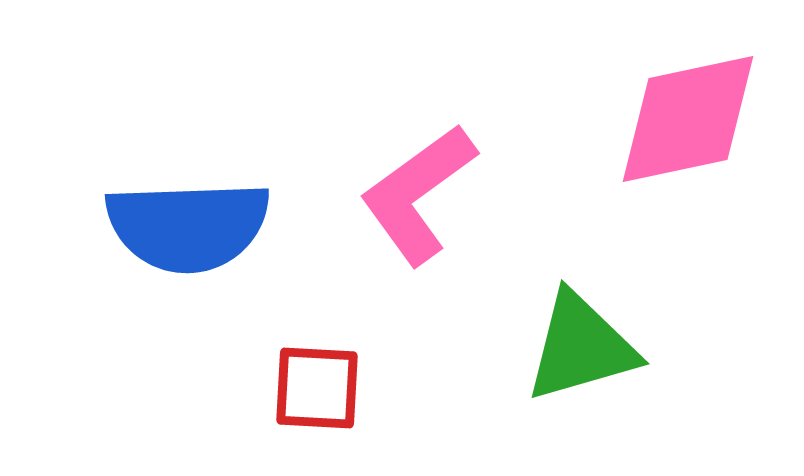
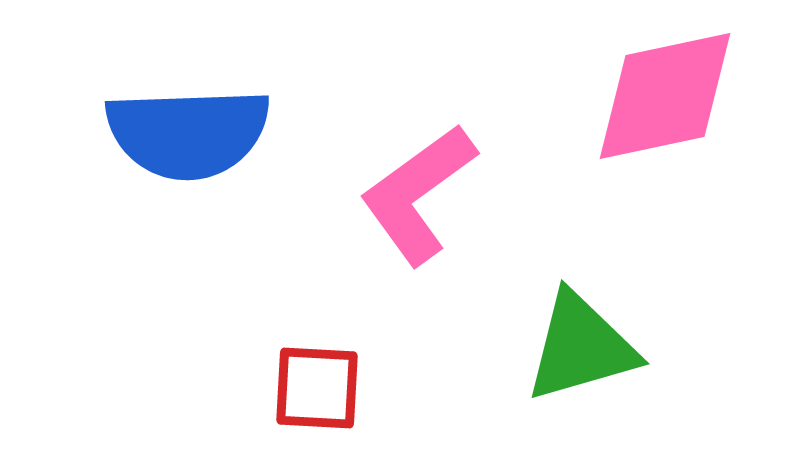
pink diamond: moved 23 px left, 23 px up
blue semicircle: moved 93 px up
